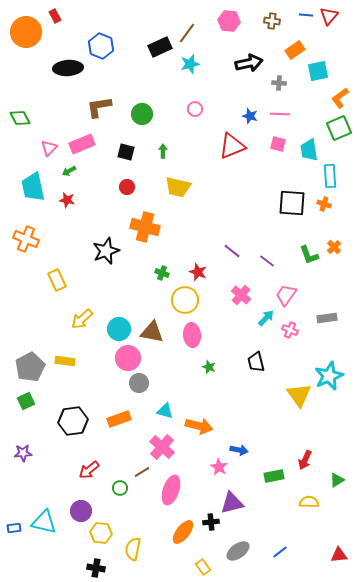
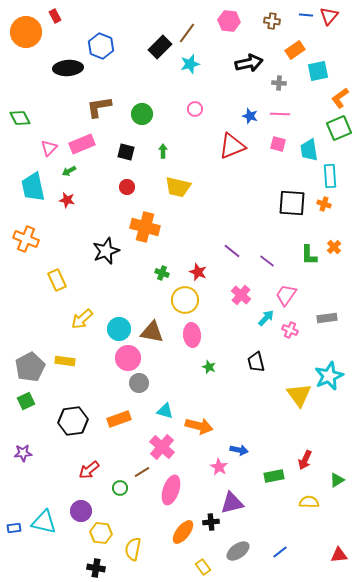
black rectangle at (160, 47): rotated 20 degrees counterclockwise
green L-shape at (309, 255): rotated 20 degrees clockwise
